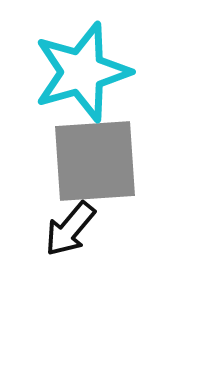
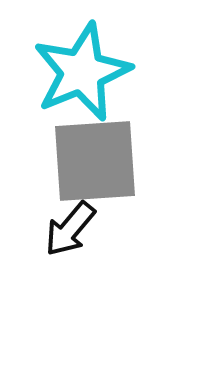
cyan star: rotated 6 degrees counterclockwise
